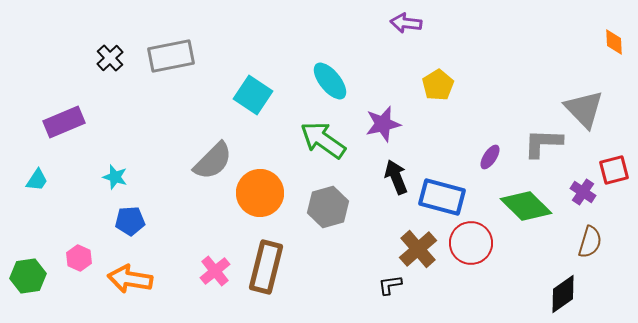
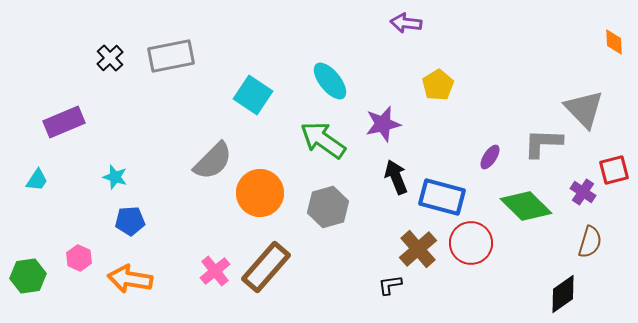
brown rectangle: rotated 27 degrees clockwise
